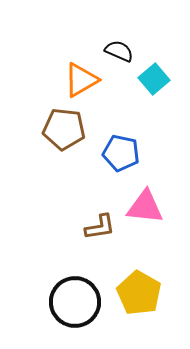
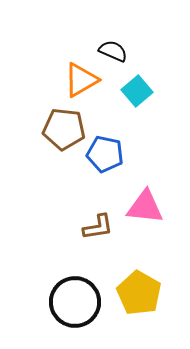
black semicircle: moved 6 px left
cyan square: moved 17 px left, 12 px down
blue pentagon: moved 16 px left, 1 px down
brown L-shape: moved 2 px left
